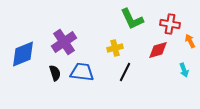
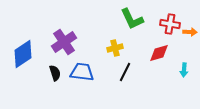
orange arrow: moved 9 px up; rotated 120 degrees clockwise
red diamond: moved 1 px right, 3 px down
blue diamond: rotated 12 degrees counterclockwise
cyan arrow: rotated 24 degrees clockwise
